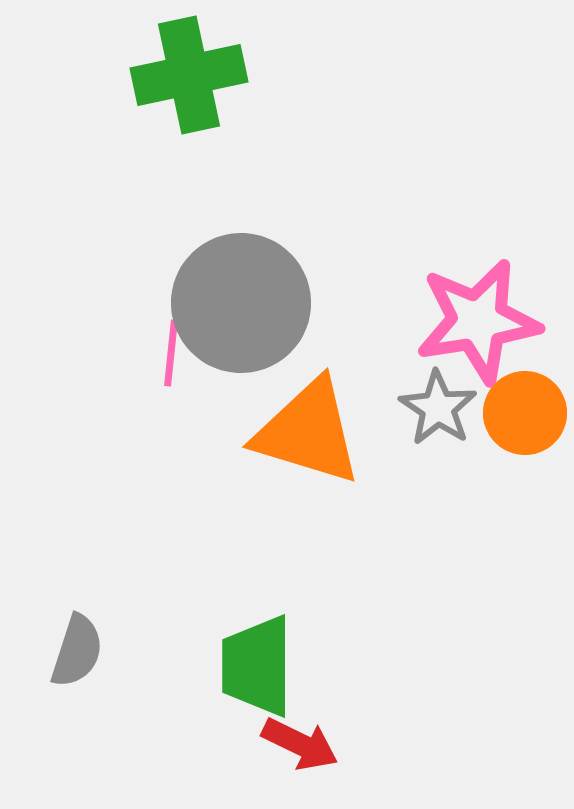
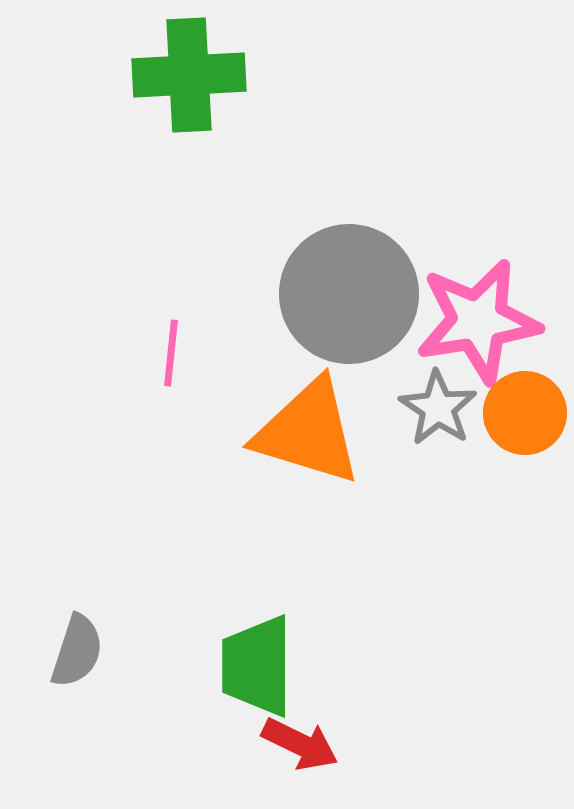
green cross: rotated 9 degrees clockwise
gray circle: moved 108 px right, 9 px up
